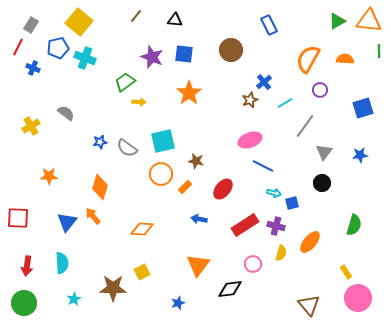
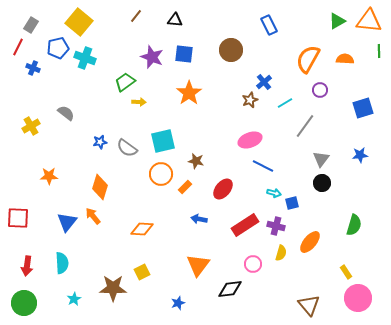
gray triangle at (324, 152): moved 3 px left, 7 px down
